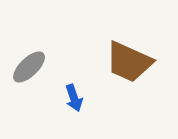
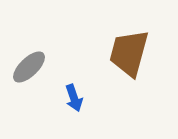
brown trapezoid: moved 9 px up; rotated 81 degrees clockwise
